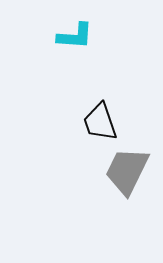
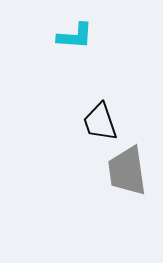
gray trapezoid: rotated 34 degrees counterclockwise
